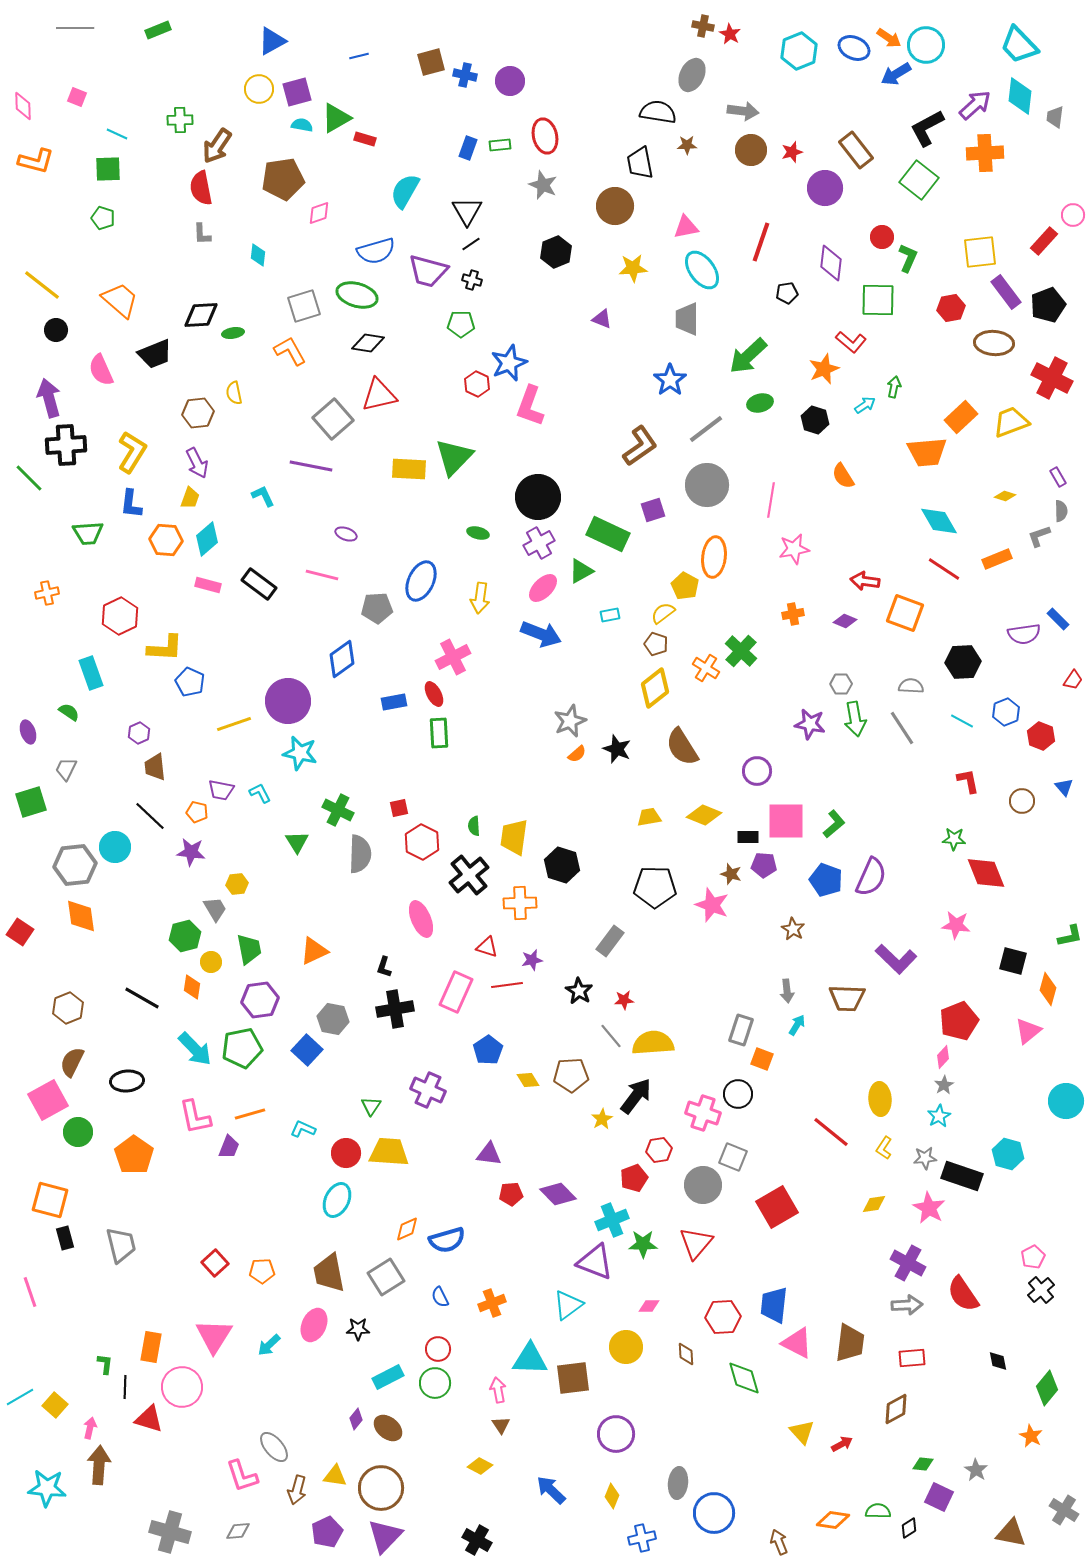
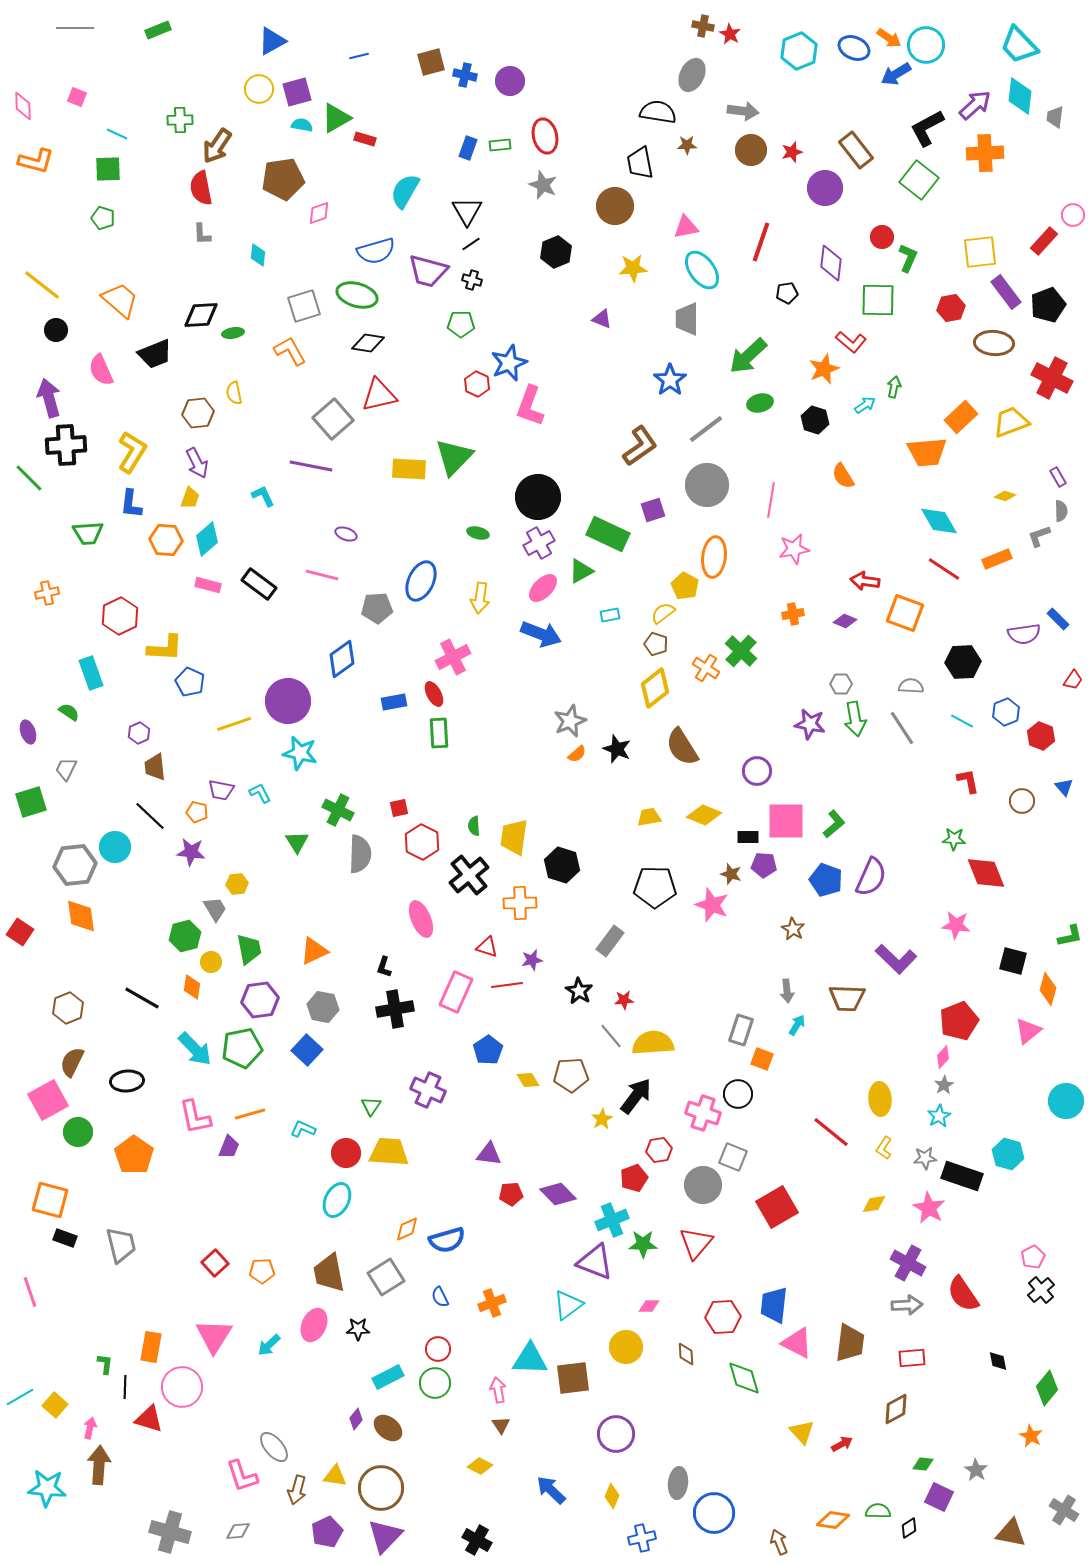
gray hexagon at (333, 1019): moved 10 px left, 12 px up
black rectangle at (65, 1238): rotated 55 degrees counterclockwise
